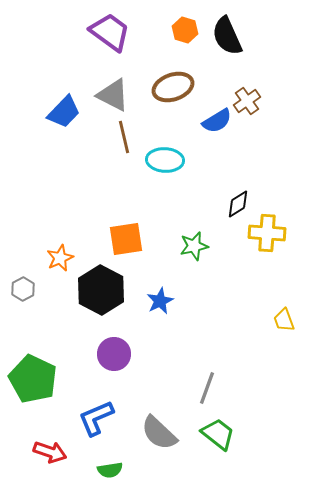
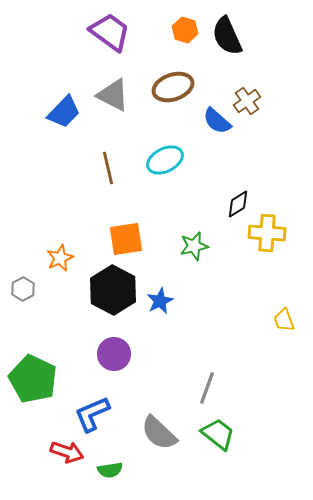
blue semicircle: rotated 72 degrees clockwise
brown line: moved 16 px left, 31 px down
cyan ellipse: rotated 30 degrees counterclockwise
black hexagon: moved 12 px right
blue L-shape: moved 4 px left, 4 px up
red arrow: moved 17 px right
